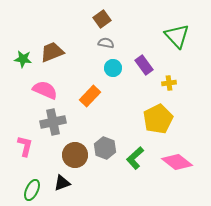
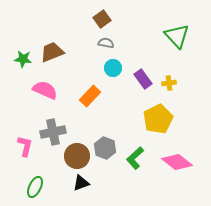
purple rectangle: moved 1 px left, 14 px down
gray cross: moved 10 px down
brown circle: moved 2 px right, 1 px down
black triangle: moved 19 px right
green ellipse: moved 3 px right, 3 px up
